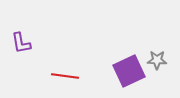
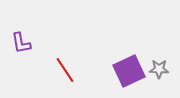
gray star: moved 2 px right, 9 px down
red line: moved 6 px up; rotated 48 degrees clockwise
